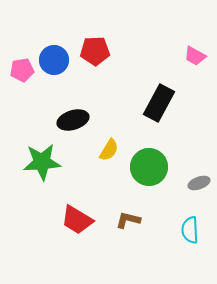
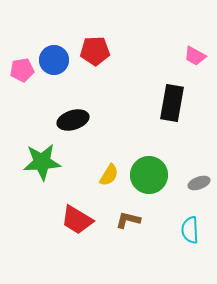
black rectangle: moved 13 px right; rotated 18 degrees counterclockwise
yellow semicircle: moved 25 px down
green circle: moved 8 px down
